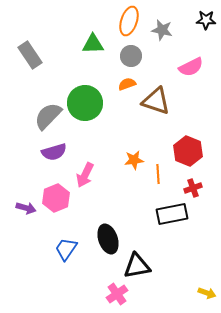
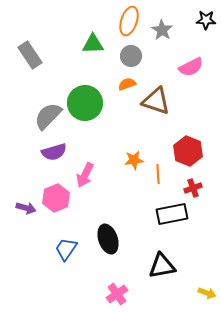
gray star: rotated 20 degrees clockwise
black triangle: moved 25 px right
